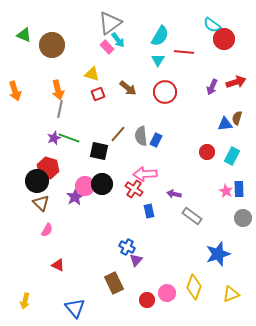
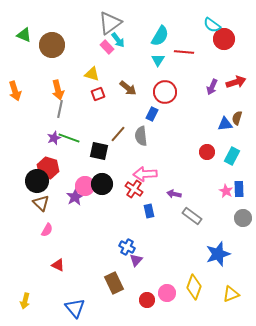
blue rectangle at (156, 140): moved 4 px left, 26 px up
